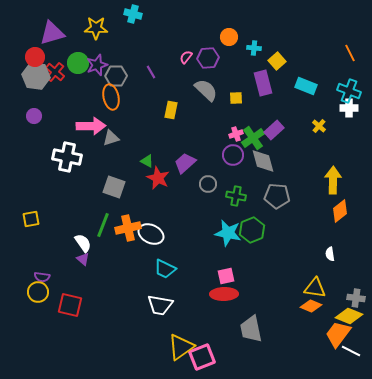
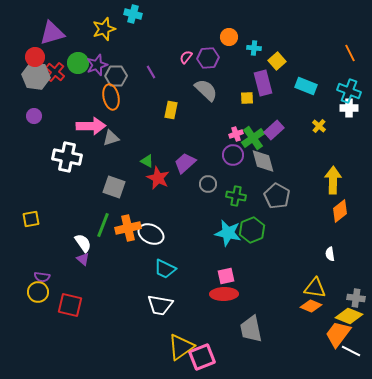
yellow star at (96, 28): moved 8 px right, 1 px down; rotated 20 degrees counterclockwise
yellow square at (236, 98): moved 11 px right
gray pentagon at (277, 196): rotated 25 degrees clockwise
